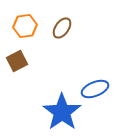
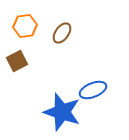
brown ellipse: moved 5 px down
blue ellipse: moved 2 px left, 1 px down
blue star: rotated 18 degrees counterclockwise
